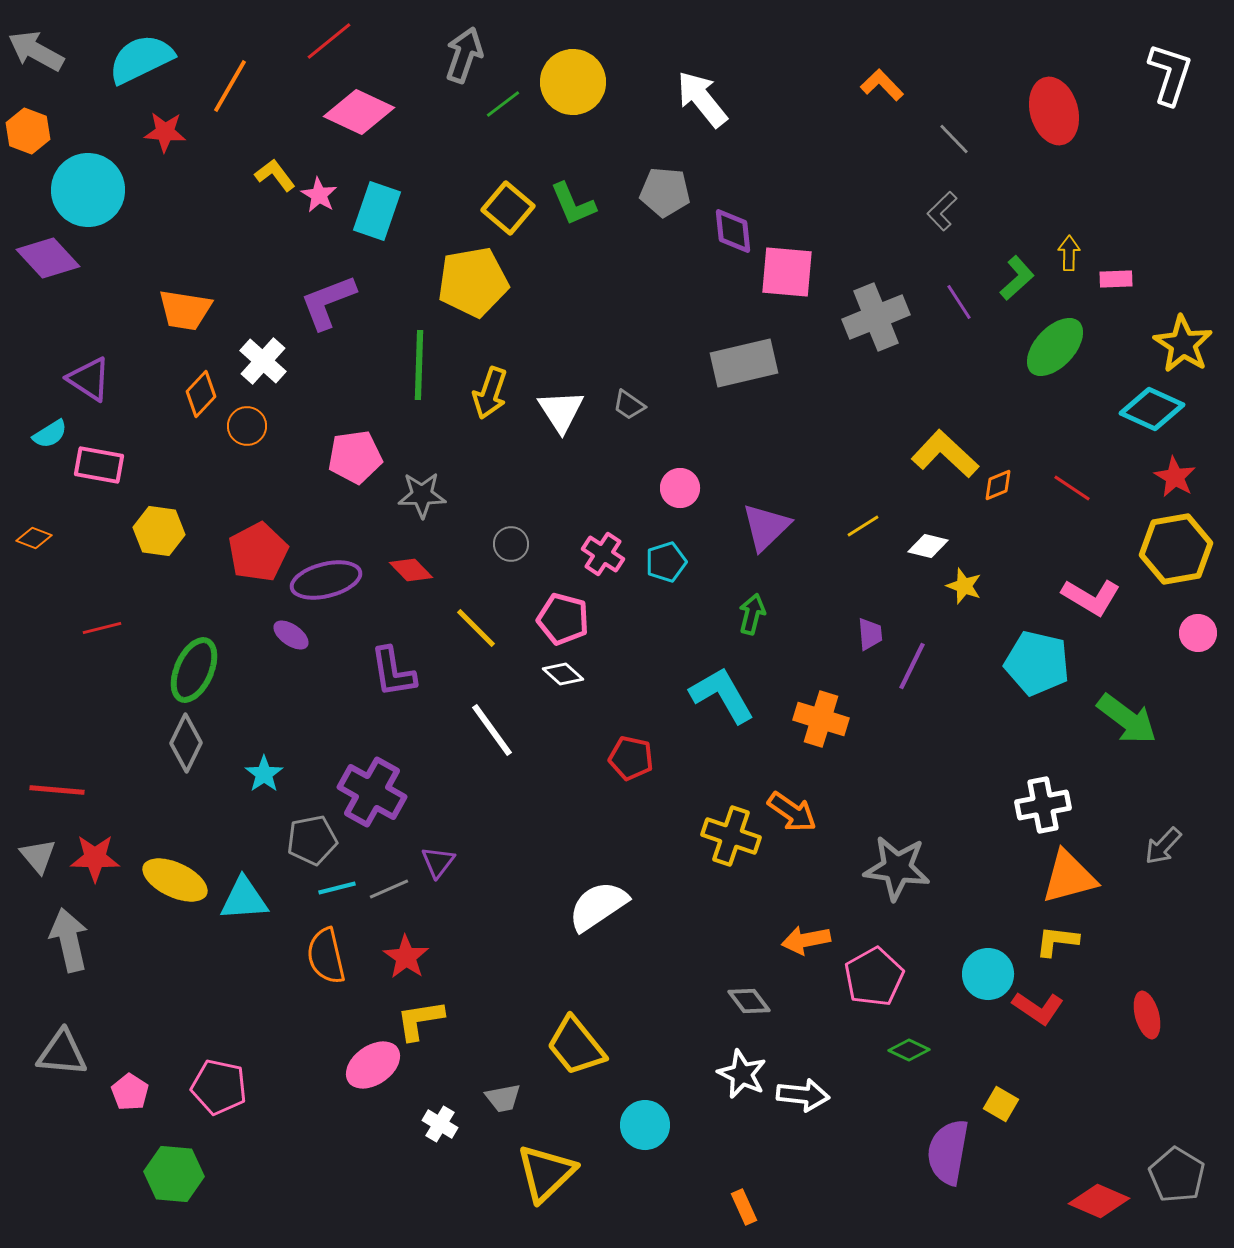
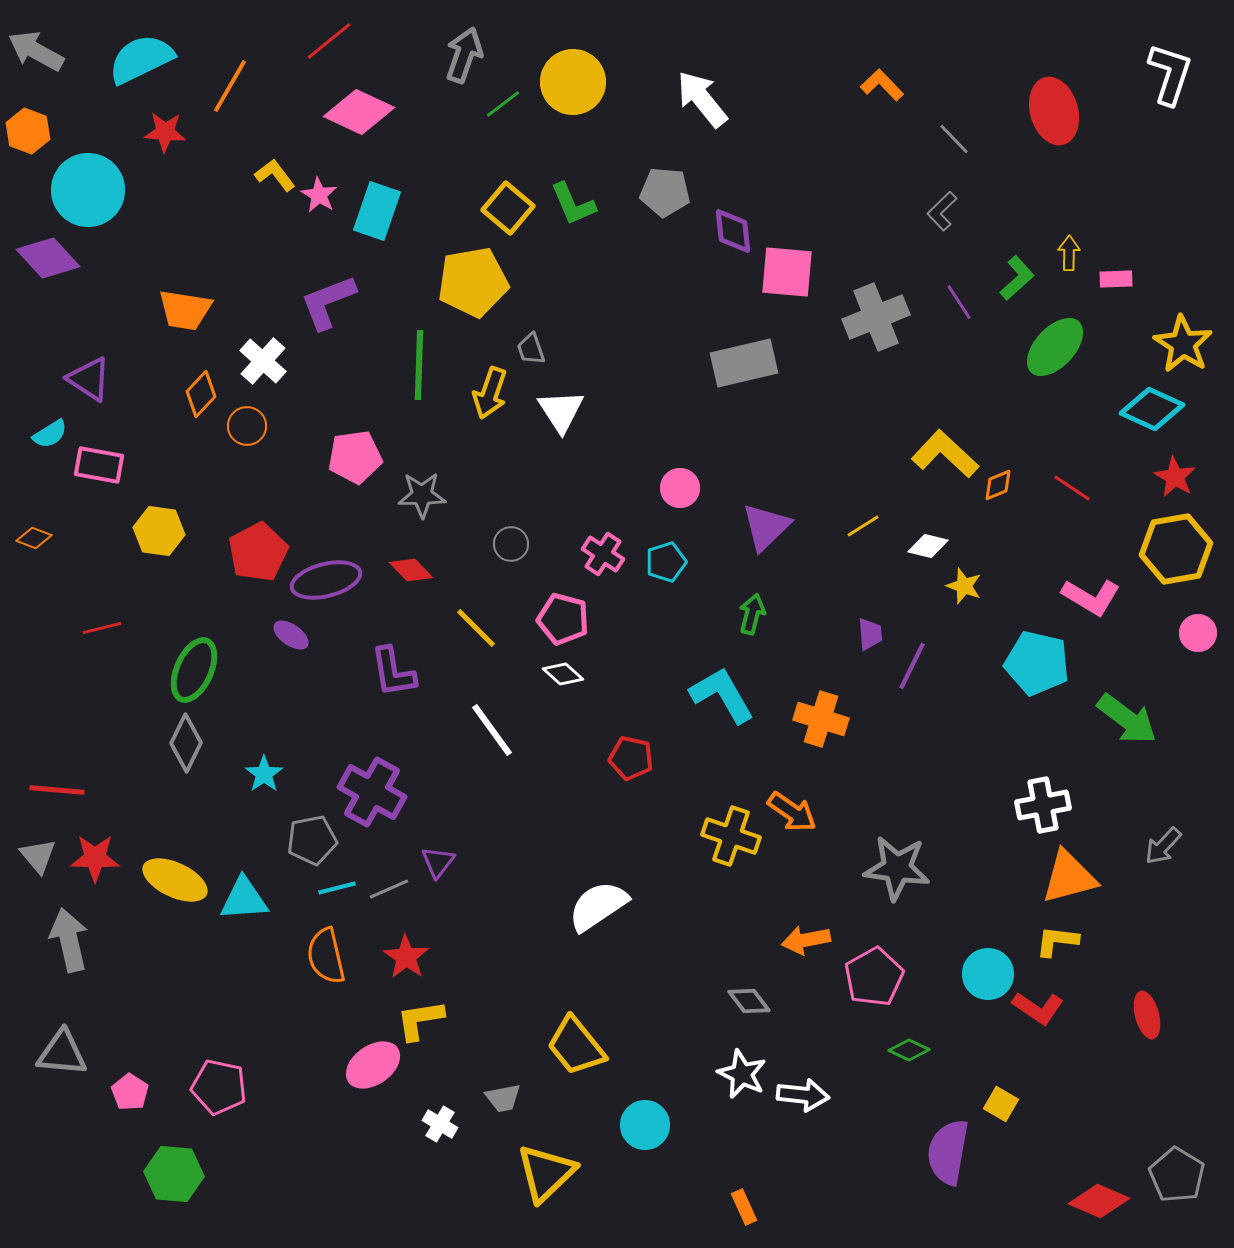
gray trapezoid at (629, 405): moved 98 px left, 56 px up; rotated 36 degrees clockwise
